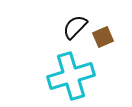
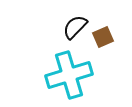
cyan cross: moved 2 px left, 1 px up
